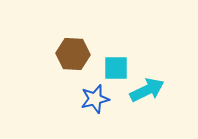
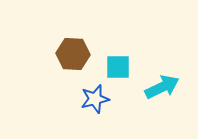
cyan square: moved 2 px right, 1 px up
cyan arrow: moved 15 px right, 3 px up
